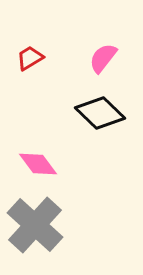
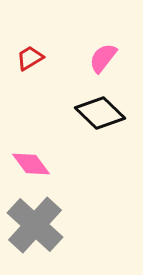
pink diamond: moved 7 px left
